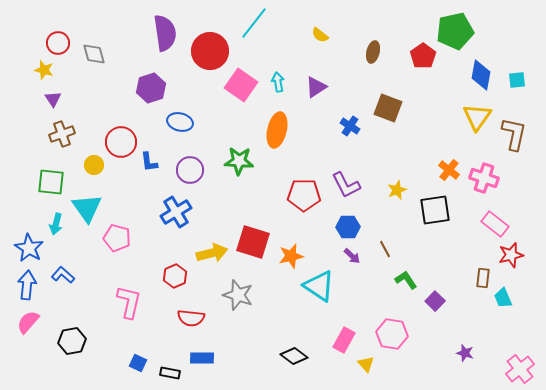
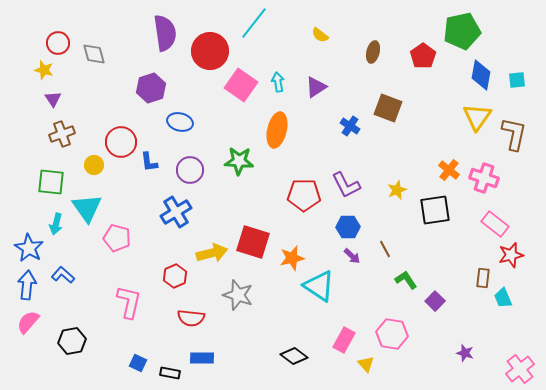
green pentagon at (455, 31): moved 7 px right
orange star at (291, 256): moved 1 px right, 2 px down
